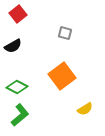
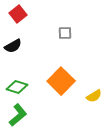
gray square: rotated 16 degrees counterclockwise
orange square: moved 1 px left, 5 px down; rotated 8 degrees counterclockwise
green diamond: rotated 10 degrees counterclockwise
yellow semicircle: moved 9 px right, 13 px up
green L-shape: moved 2 px left
